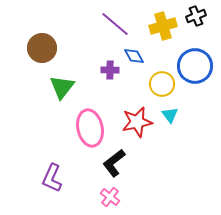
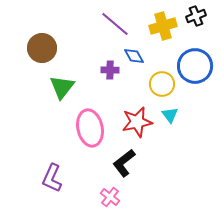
black L-shape: moved 10 px right
